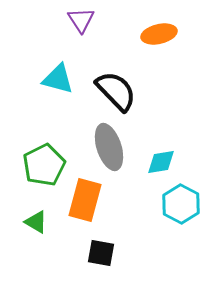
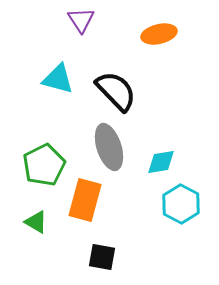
black square: moved 1 px right, 4 px down
